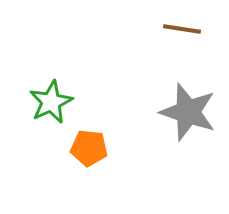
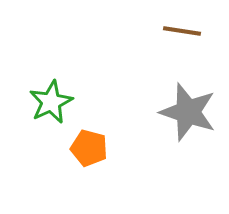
brown line: moved 2 px down
orange pentagon: rotated 9 degrees clockwise
